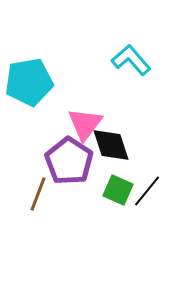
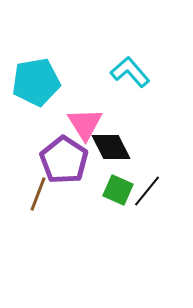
cyan L-shape: moved 1 px left, 12 px down
cyan pentagon: moved 7 px right
pink triangle: rotated 9 degrees counterclockwise
black diamond: moved 2 px down; rotated 9 degrees counterclockwise
purple pentagon: moved 5 px left, 1 px up
